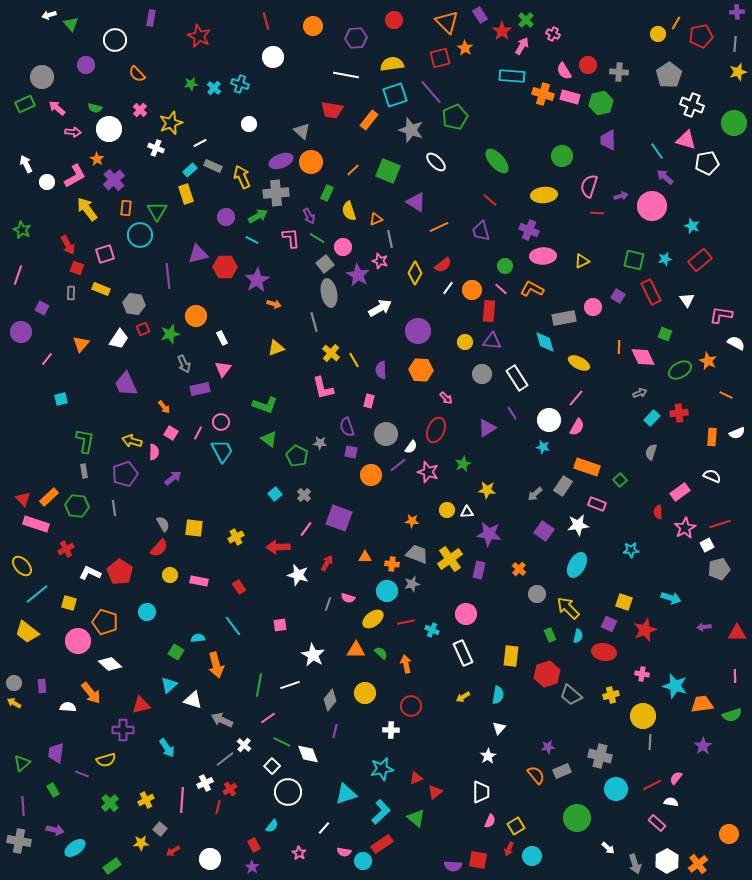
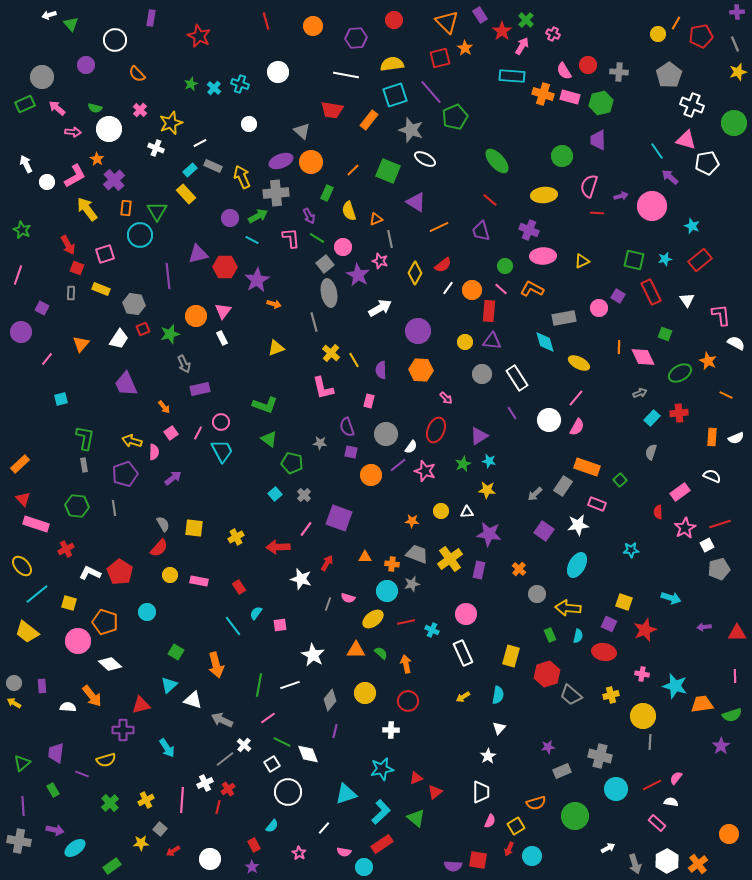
gray line at (735, 44): rotated 28 degrees counterclockwise
white circle at (273, 57): moved 5 px right, 15 px down
green star at (191, 84): rotated 16 degrees counterclockwise
purple trapezoid at (608, 140): moved 10 px left
white ellipse at (436, 162): moved 11 px left, 3 px up; rotated 15 degrees counterclockwise
purple arrow at (665, 177): moved 5 px right
yellow rectangle at (186, 194): rotated 24 degrees counterclockwise
purple circle at (226, 217): moved 4 px right, 1 px down
pink circle at (593, 307): moved 6 px right, 1 px down
pink L-shape at (721, 315): rotated 75 degrees clockwise
pink triangle at (223, 369): moved 58 px up
green ellipse at (680, 370): moved 3 px down
purple triangle at (487, 428): moved 8 px left, 8 px down
pink square at (171, 433): rotated 24 degrees clockwise
white semicircle at (737, 433): moved 1 px left, 5 px down
green L-shape at (85, 441): moved 3 px up
cyan star at (543, 447): moved 54 px left, 14 px down
green pentagon at (297, 456): moved 5 px left, 7 px down; rotated 15 degrees counterclockwise
gray rectangle at (84, 471): moved 6 px up
pink star at (428, 472): moved 3 px left, 1 px up
orange rectangle at (49, 497): moved 29 px left, 33 px up
yellow circle at (447, 510): moved 6 px left, 1 px down
white star at (298, 575): moved 3 px right, 4 px down
yellow arrow at (568, 608): rotated 40 degrees counterclockwise
cyan semicircle at (198, 638): moved 58 px right, 25 px up; rotated 48 degrees counterclockwise
yellow rectangle at (511, 656): rotated 10 degrees clockwise
orange arrow at (91, 693): moved 1 px right, 3 px down
red circle at (411, 706): moved 3 px left, 5 px up
purple star at (703, 746): moved 18 px right
white square at (272, 766): moved 2 px up; rotated 14 degrees clockwise
orange semicircle at (536, 775): moved 28 px down; rotated 114 degrees clockwise
red cross at (230, 789): moved 2 px left
green circle at (577, 818): moved 2 px left, 2 px up
white arrow at (608, 848): rotated 72 degrees counterclockwise
cyan circle at (363, 861): moved 1 px right, 6 px down
